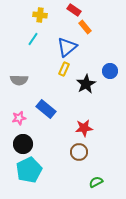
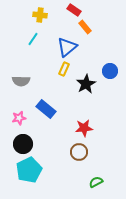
gray semicircle: moved 2 px right, 1 px down
